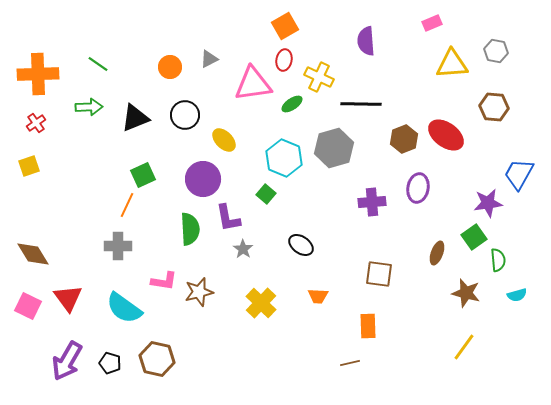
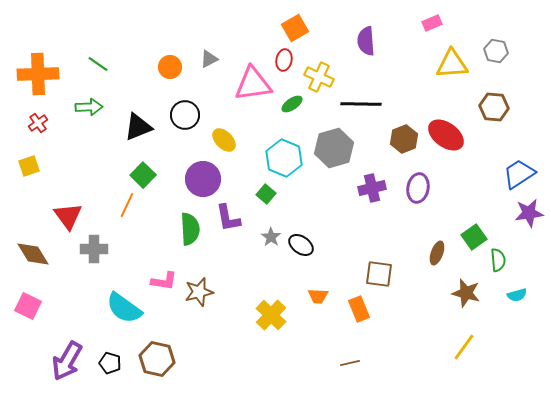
orange square at (285, 26): moved 10 px right, 2 px down
black triangle at (135, 118): moved 3 px right, 9 px down
red cross at (36, 123): moved 2 px right
blue trapezoid at (519, 174): rotated 28 degrees clockwise
green square at (143, 175): rotated 20 degrees counterclockwise
purple cross at (372, 202): moved 14 px up; rotated 8 degrees counterclockwise
purple star at (488, 203): moved 41 px right, 10 px down
gray cross at (118, 246): moved 24 px left, 3 px down
gray star at (243, 249): moved 28 px right, 12 px up
red triangle at (68, 298): moved 82 px up
yellow cross at (261, 303): moved 10 px right, 12 px down
orange rectangle at (368, 326): moved 9 px left, 17 px up; rotated 20 degrees counterclockwise
